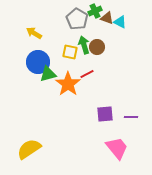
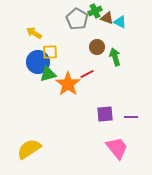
green arrow: moved 31 px right, 12 px down
yellow square: moved 20 px left; rotated 14 degrees counterclockwise
